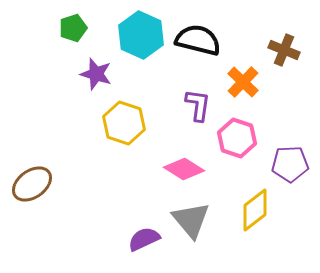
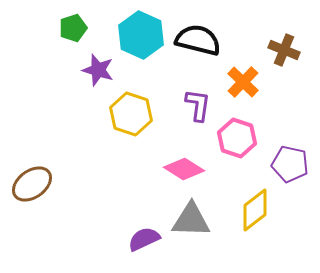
purple star: moved 2 px right, 4 px up
yellow hexagon: moved 7 px right, 9 px up
purple pentagon: rotated 15 degrees clockwise
gray triangle: rotated 48 degrees counterclockwise
